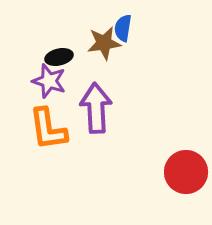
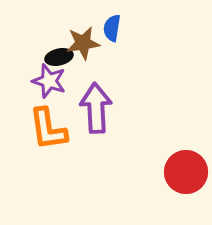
blue semicircle: moved 11 px left
brown star: moved 21 px left
